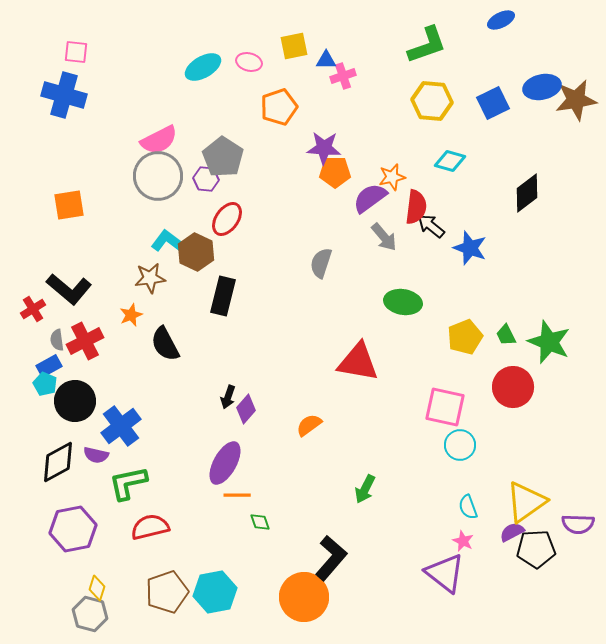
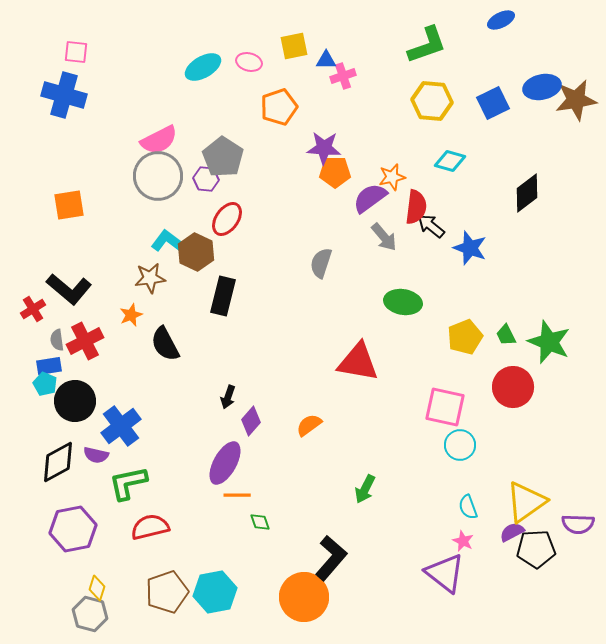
blue rectangle at (49, 366): rotated 20 degrees clockwise
purple diamond at (246, 409): moved 5 px right, 12 px down
